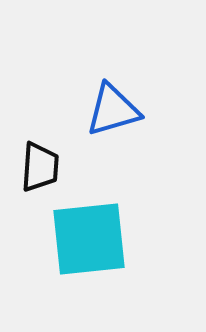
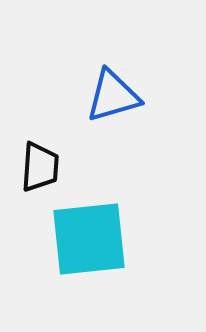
blue triangle: moved 14 px up
